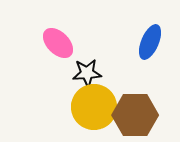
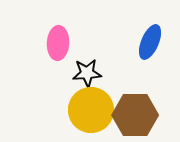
pink ellipse: rotated 48 degrees clockwise
yellow circle: moved 3 px left, 3 px down
